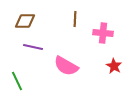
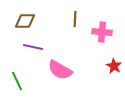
pink cross: moved 1 px left, 1 px up
pink semicircle: moved 6 px left, 4 px down
